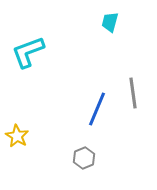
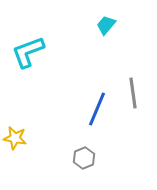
cyan trapezoid: moved 4 px left, 3 px down; rotated 25 degrees clockwise
yellow star: moved 2 px left, 2 px down; rotated 20 degrees counterclockwise
